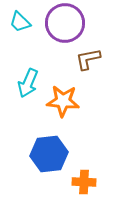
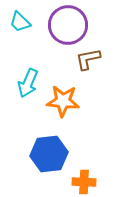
purple circle: moved 3 px right, 2 px down
